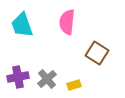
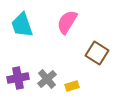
pink semicircle: rotated 25 degrees clockwise
purple cross: moved 1 px down
yellow rectangle: moved 2 px left, 1 px down
